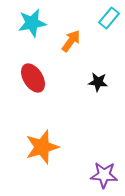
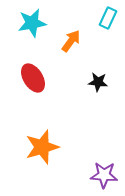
cyan rectangle: moved 1 px left; rotated 15 degrees counterclockwise
